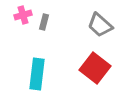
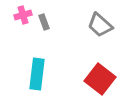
gray rectangle: rotated 35 degrees counterclockwise
red square: moved 5 px right, 11 px down
